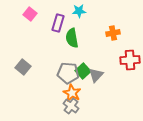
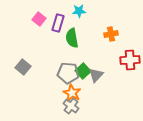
pink square: moved 9 px right, 5 px down
orange cross: moved 2 px left, 1 px down
